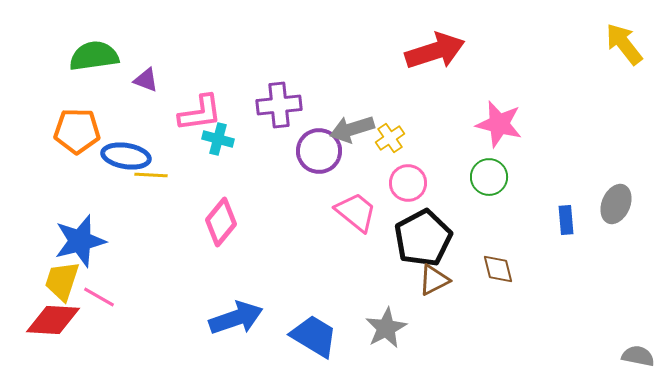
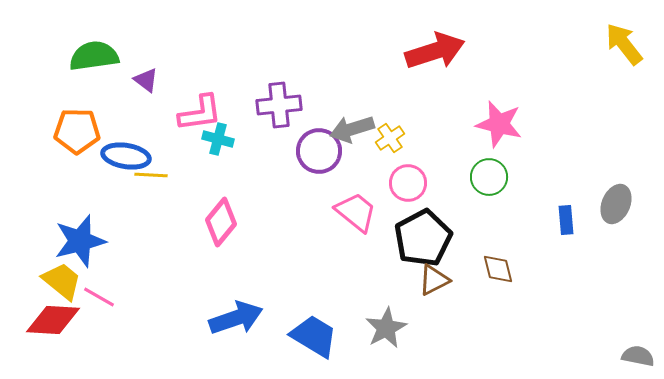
purple triangle: rotated 16 degrees clockwise
yellow trapezoid: rotated 111 degrees clockwise
